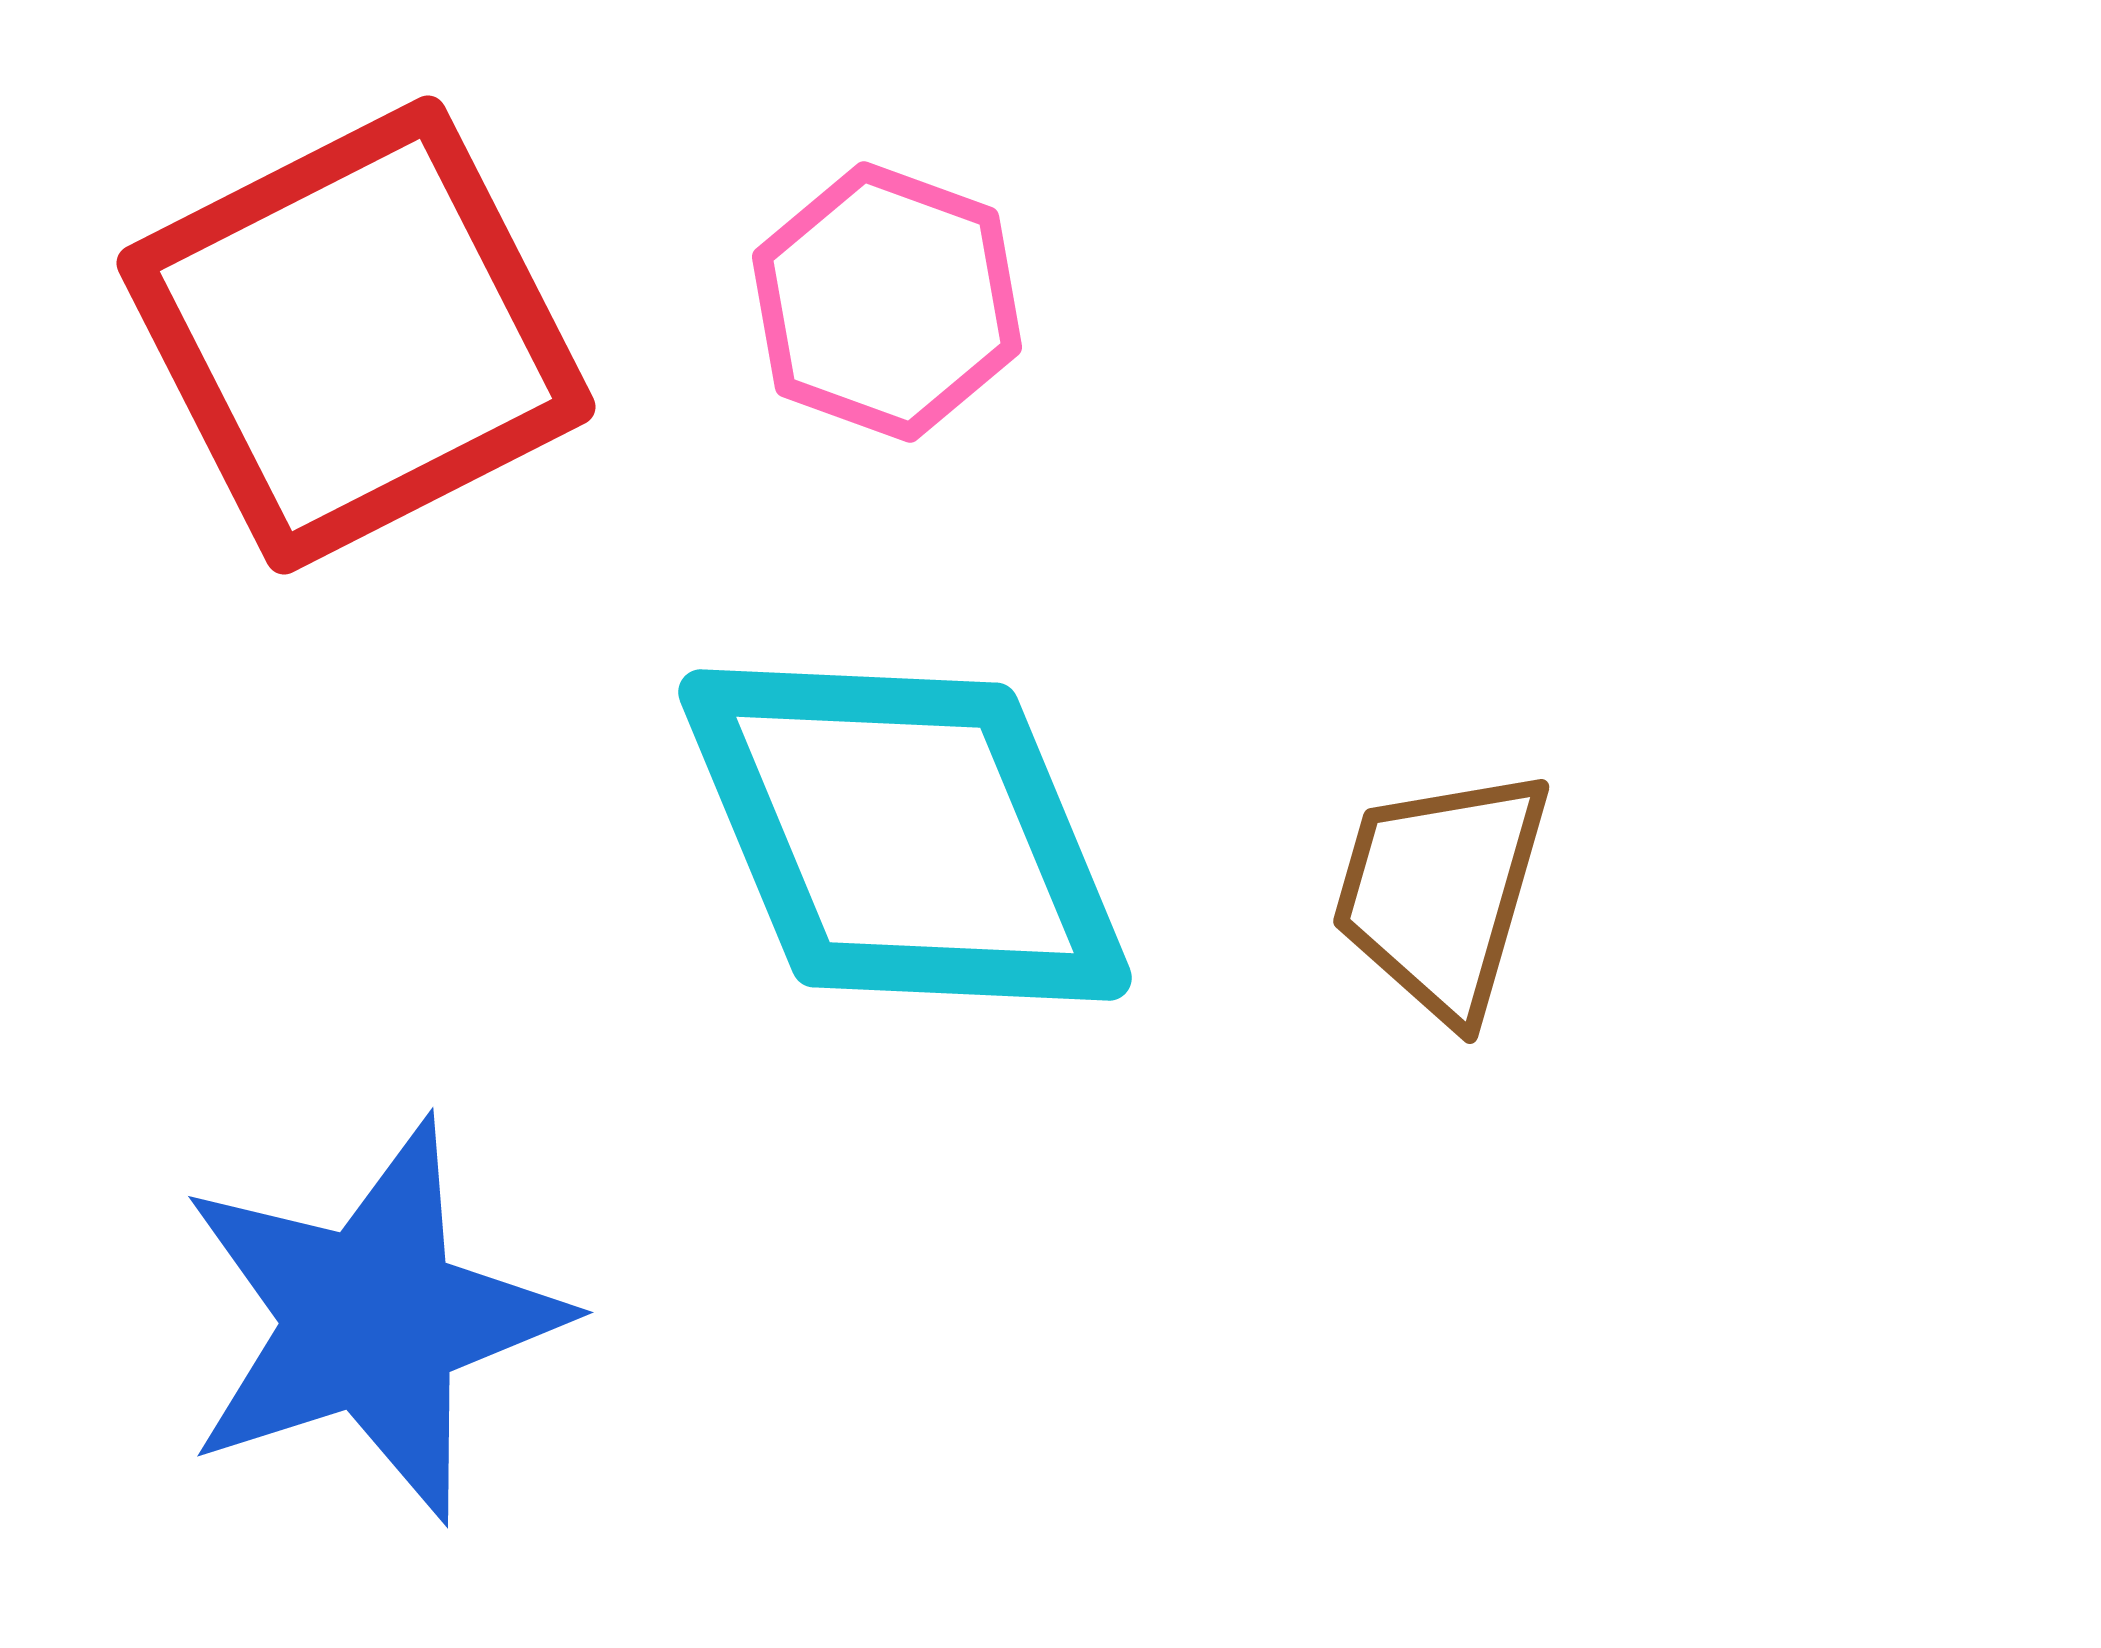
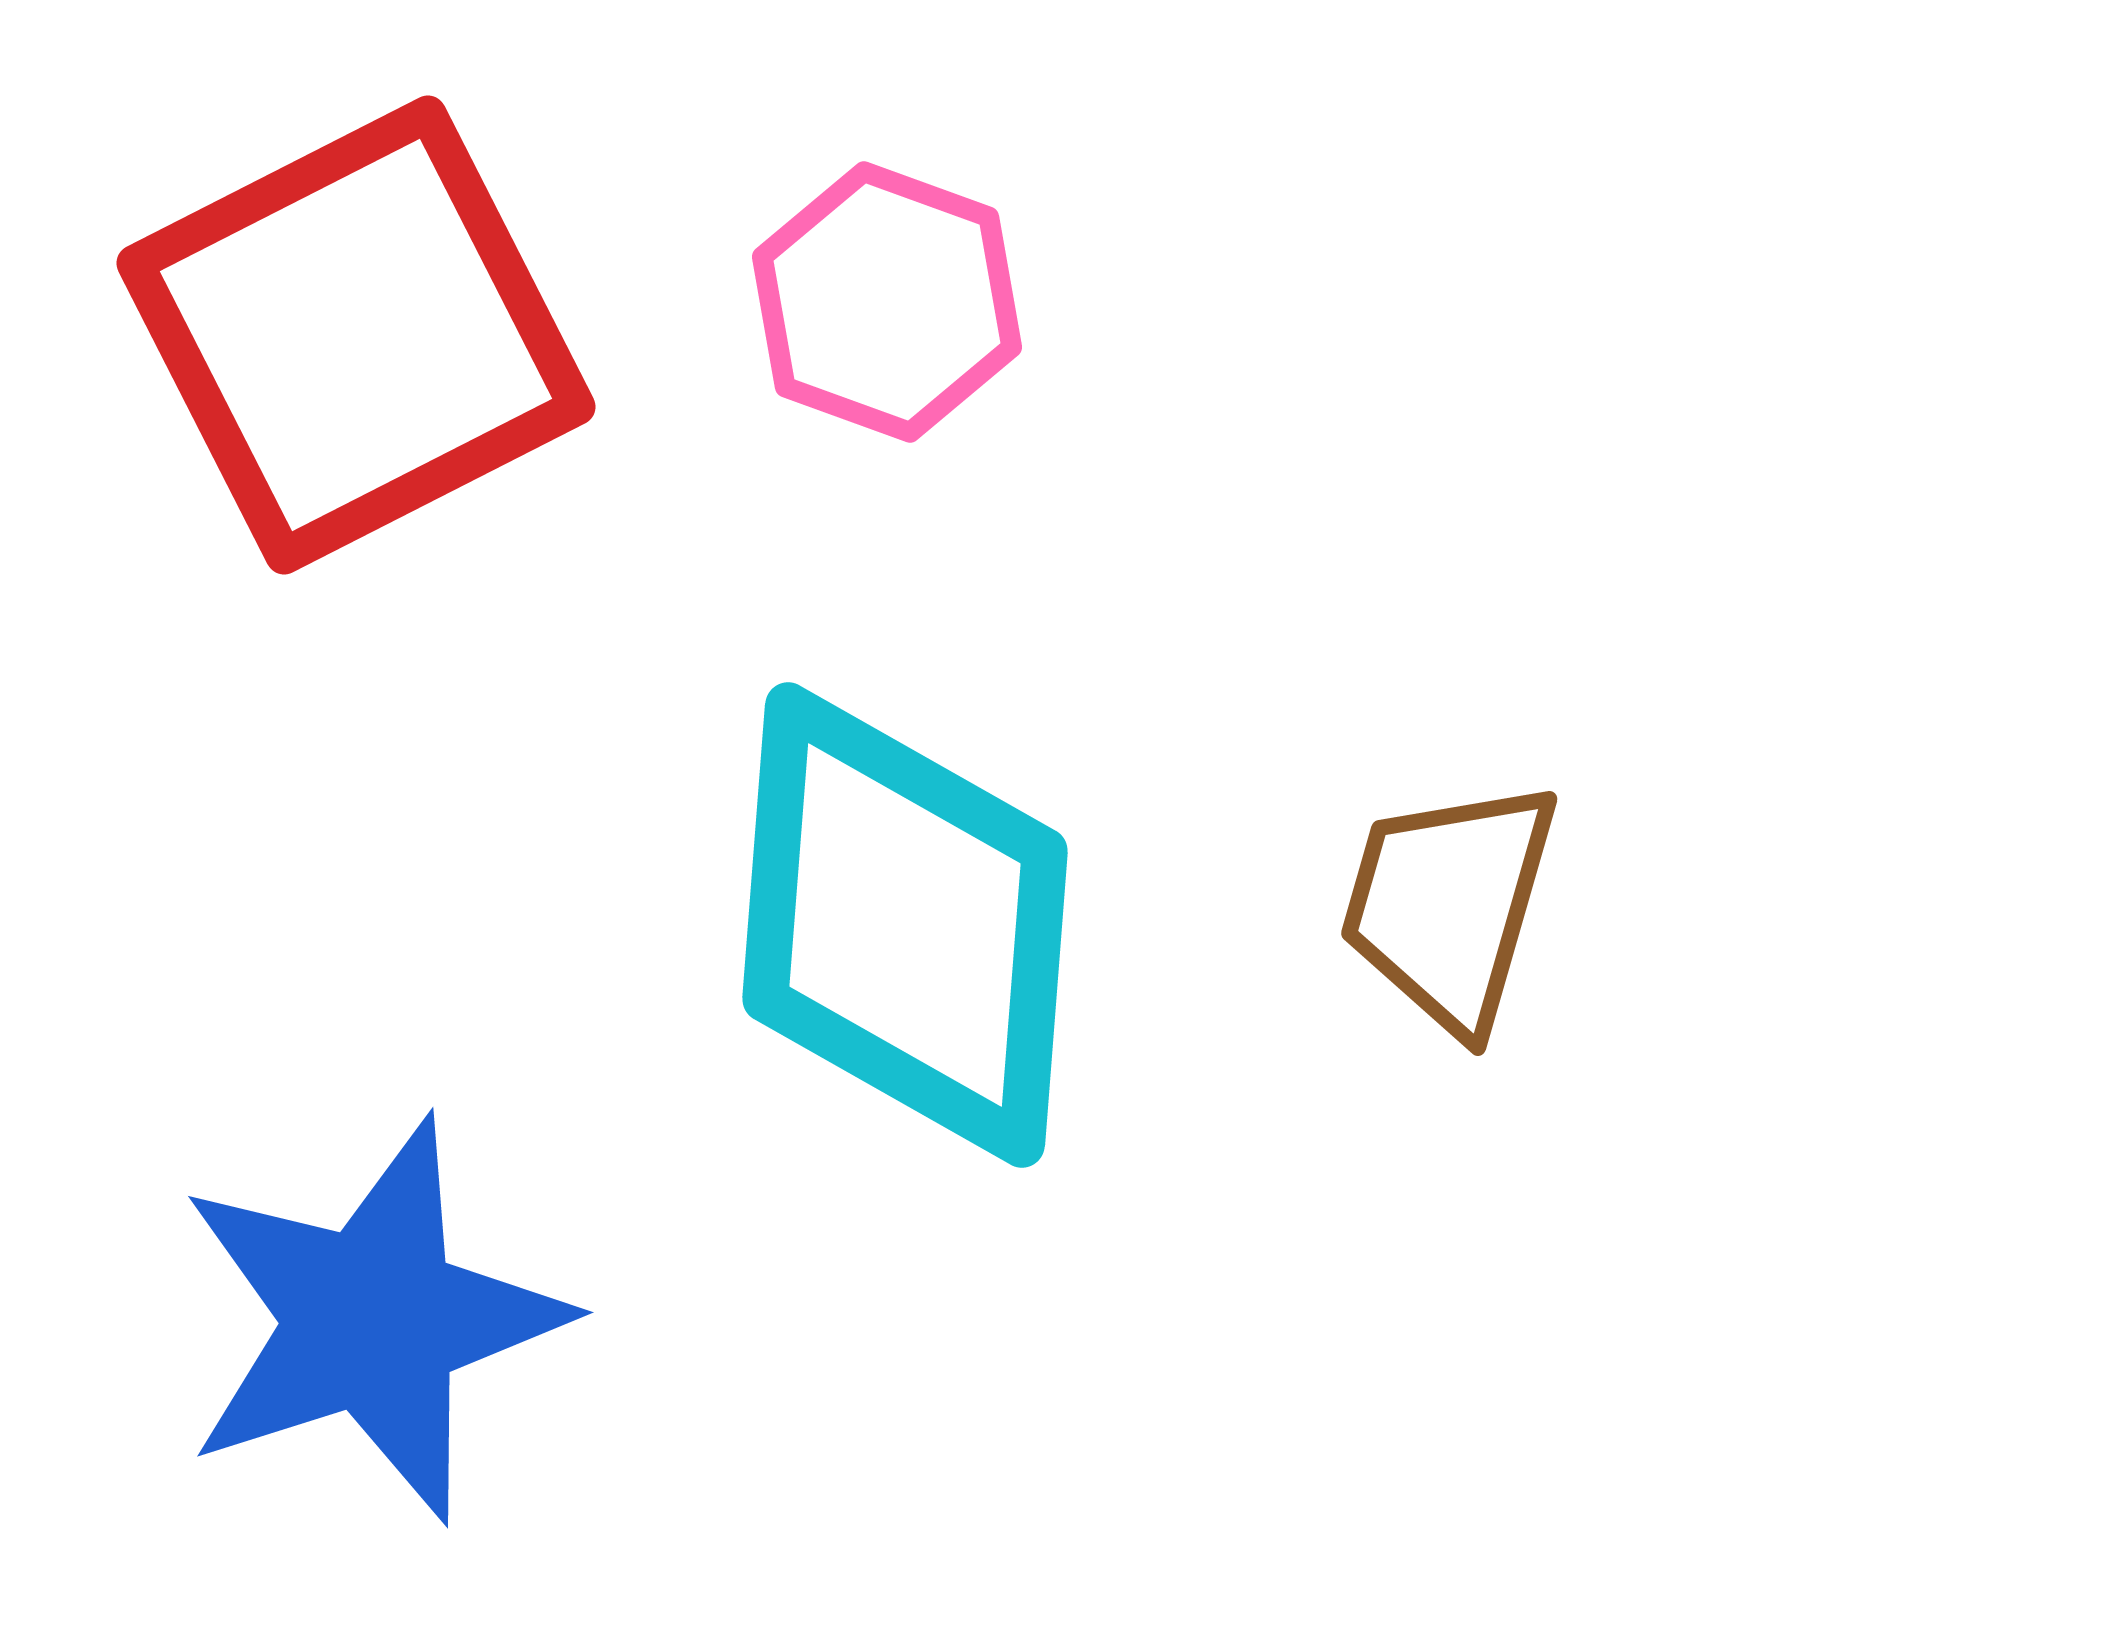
cyan diamond: moved 90 px down; rotated 27 degrees clockwise
brown trapezoid: moved 8 px right, 12 px down
